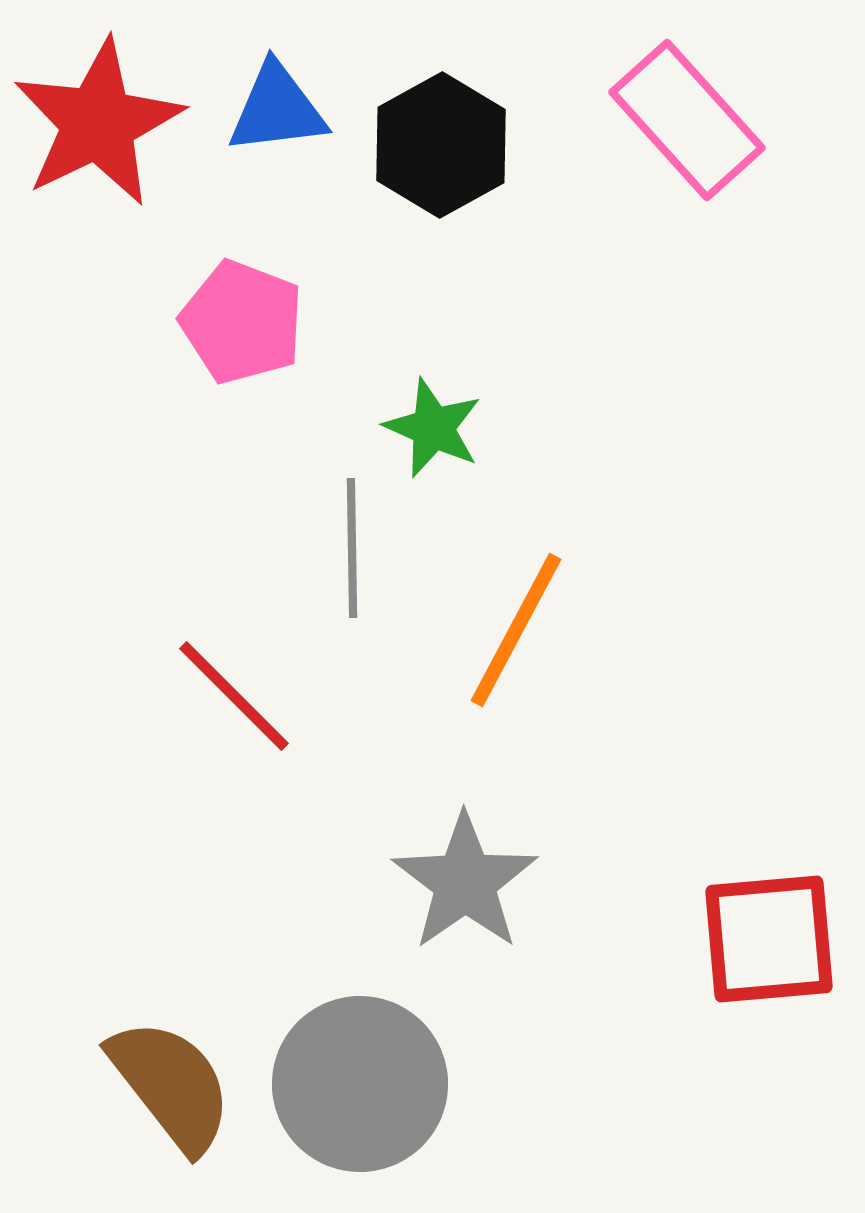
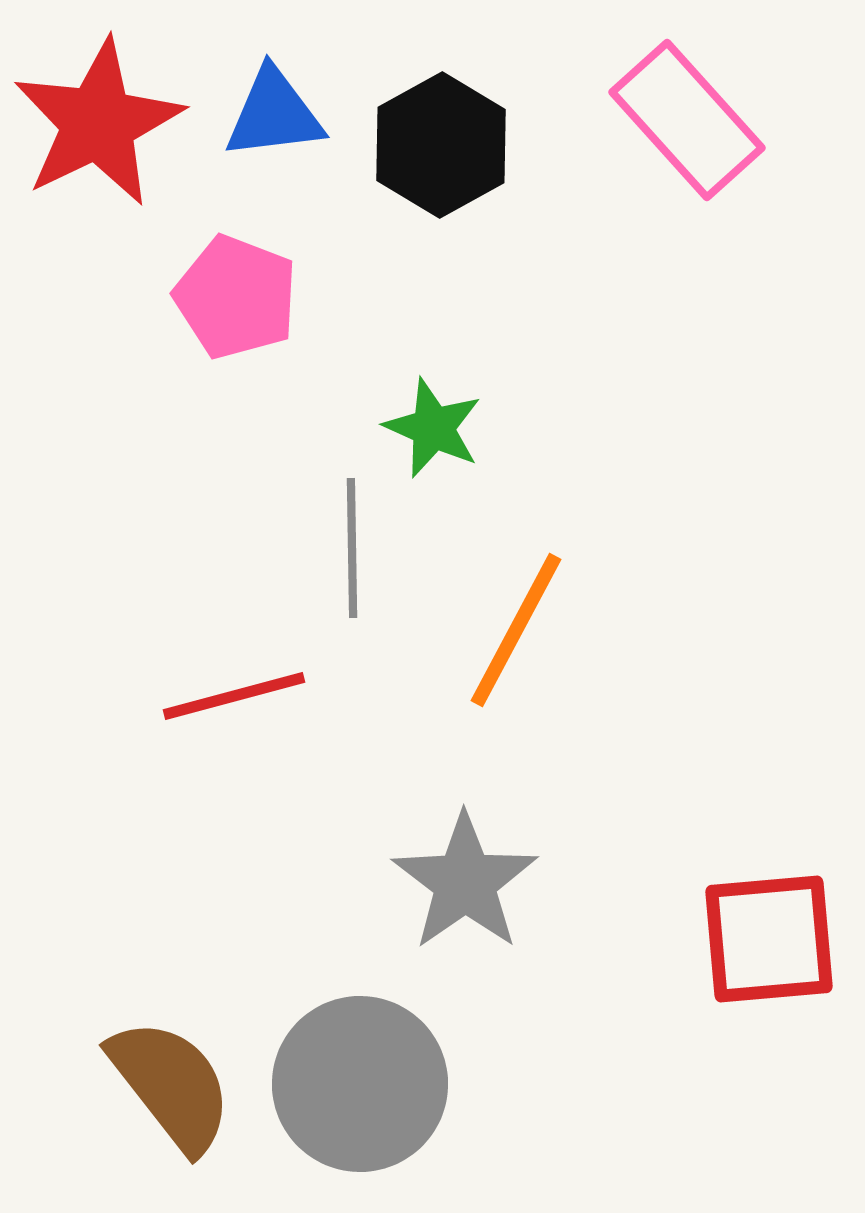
blue triangle: moved 3 px left, 5 px down
pink pentagon: moved 6 px left, 25 px up
red line: rotated 60 degrees counterclockwise
